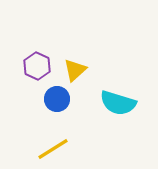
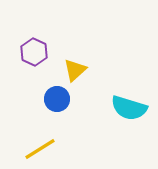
purple hexagon: moved 3 px left, 14 px up
cyan semicircle: moved 11 px right, 5 px down
yellow line: moved 13 px left
